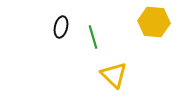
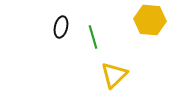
yellow hexagon: moved 4 px left, 2 px up
yellow triangle: rotated 32 degrees clockwise
